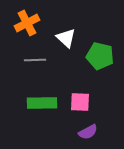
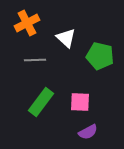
green rectangle: moved 1 px left, 1 px up; rotated 52 degrees counterclockwise
